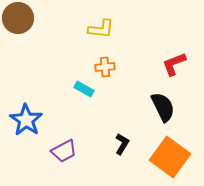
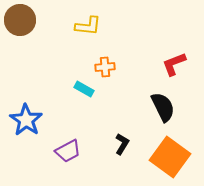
brown circle: moved 2 px right, 2 px down
yellow L-shape: moved 13 px left, 3 px up
purple trapezoid: moved 4 px right
